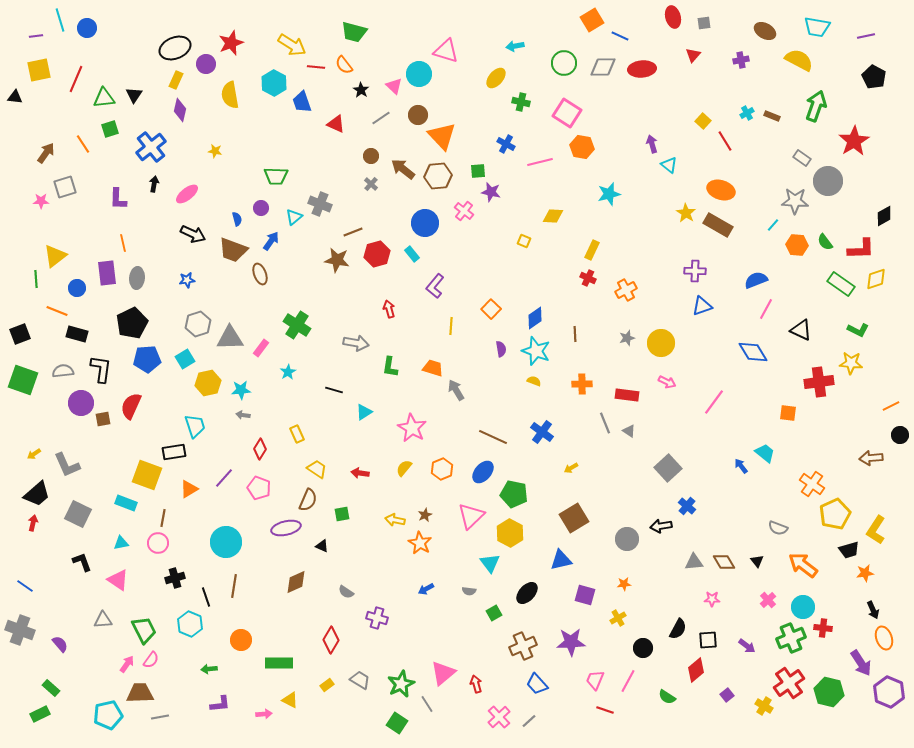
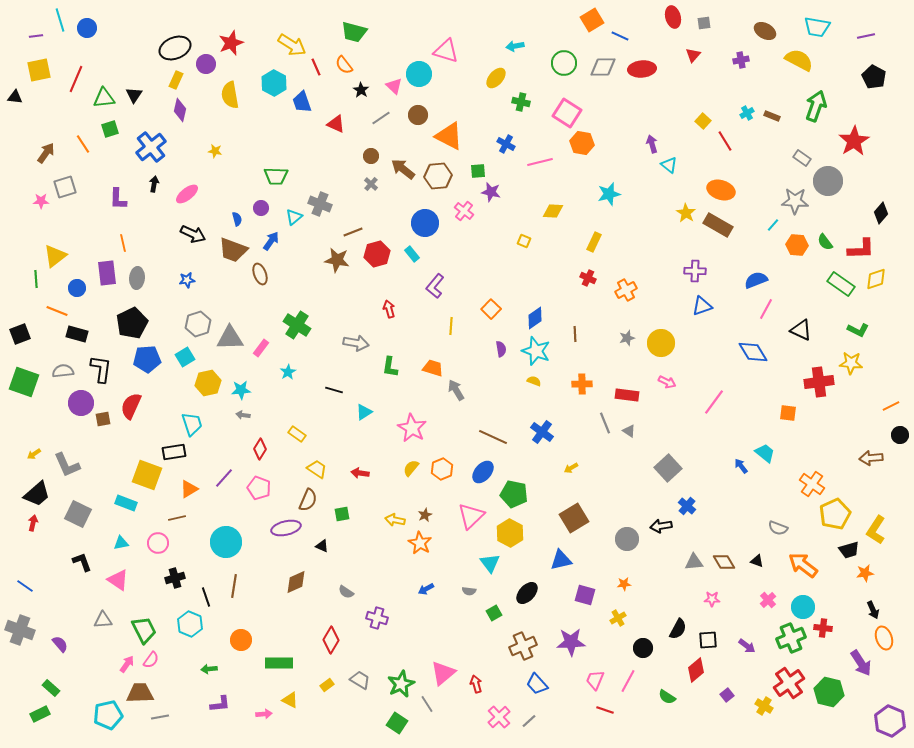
red line at (316, 67): rotated 60 degrees clockwise
orange triangle at (442, 136): moved 7 px right; rotated 20 degrees counterclockwise
orange hexagon at (582, 147): moved 4 px up
yellow diamond at (553, 216): moved 5 px up
black diamond at (884, 216): moved 3 px left, 3 px up; rotated 20 degrees counterclockwise
yellow rectangle at (592, 250): moved 2 px right, 8 px up
cyan square at (185, 359): moved 2 px up
green square at (23, 380): moved 1 px right, 2 px down
cyan trapezoid at (195, 426): moved 3 px left, 2 px up
yellow rectangle at (297, 434): rotated 30 degrees counterclockwise
yellow semicircle at (404, 468): moved 7 px right
brown line at (163, 518): moved 14 px right; rotated 66 degrees clockwise
black triangle at (757, 561): rotated 32 degrees counterclockwise
purple hexagon at (889, 692): moved 1 px right, 29 px down
